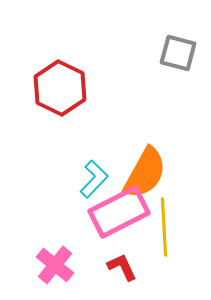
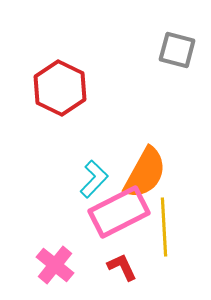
gray square: moved 1 px left, 3 px up
